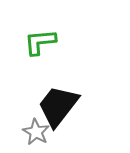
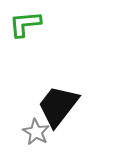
green L-shape: moved 15 px left, 18 px up
